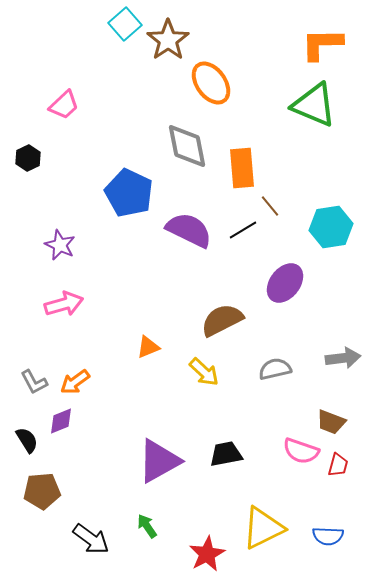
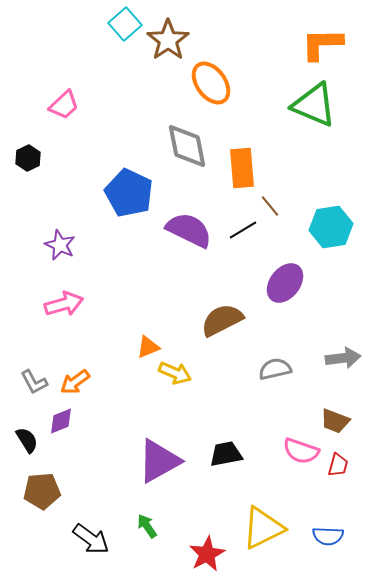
yellow arrow: moved 29 px left, 1 px down; rotated 20 degrees counterclockwise
brown trapezoid: moved 4 px right, 1 px up
